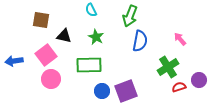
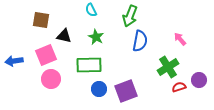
pink square: rotated 15 degrees clockwise
blue circle: moved 3 px left, 2 px up
